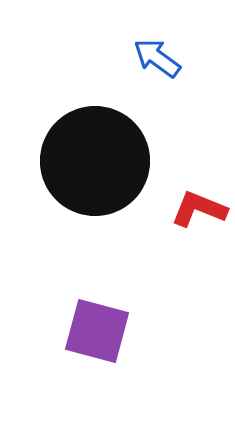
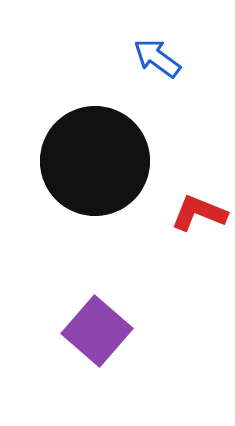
red L-shape: moved 4 px down
purple square: rotated 26 degrees clockwise
